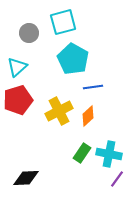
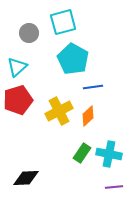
purple line: moved 3 px left, 8 px down; rotated 48 degrees clockwise
